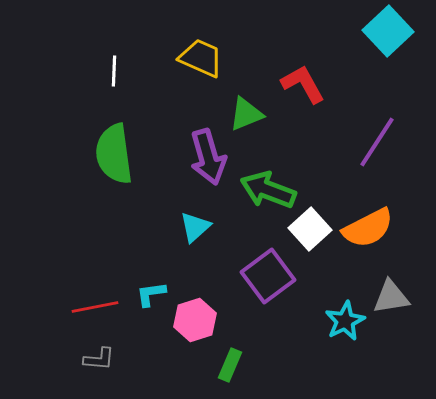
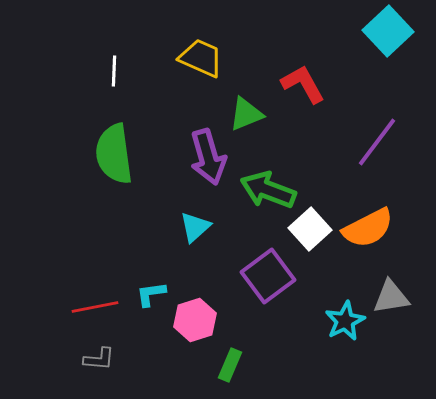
purple line: rotated 4 degrees clockwise
